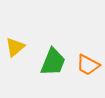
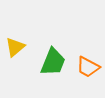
orange trapezoid: moved 2 px down
